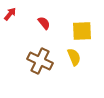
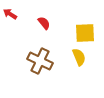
red arrow: rotated 96 degrees counterclockwise
yellow square: moved 3 px right, 2 px down
yellow semicircle: moved 5 px right
